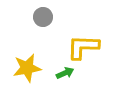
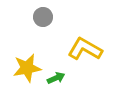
yellow L-shape: moved 2 px right, 2 px down; rotated 28 degrees clockwise
green arrow: moved 9 px left, 5 px down
